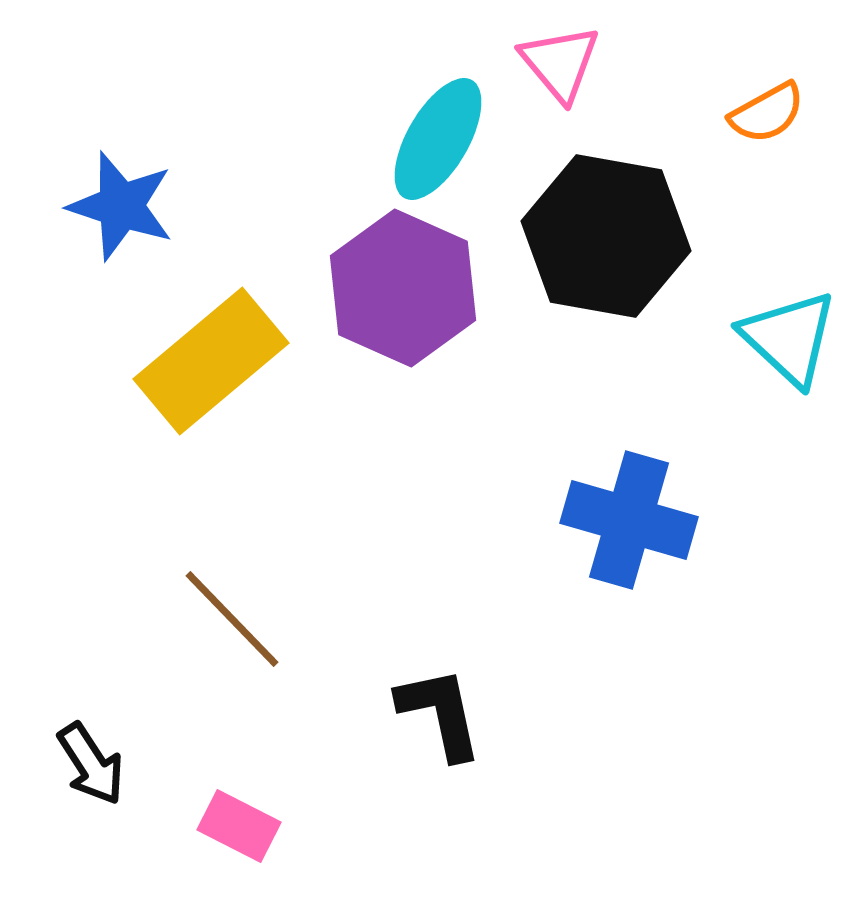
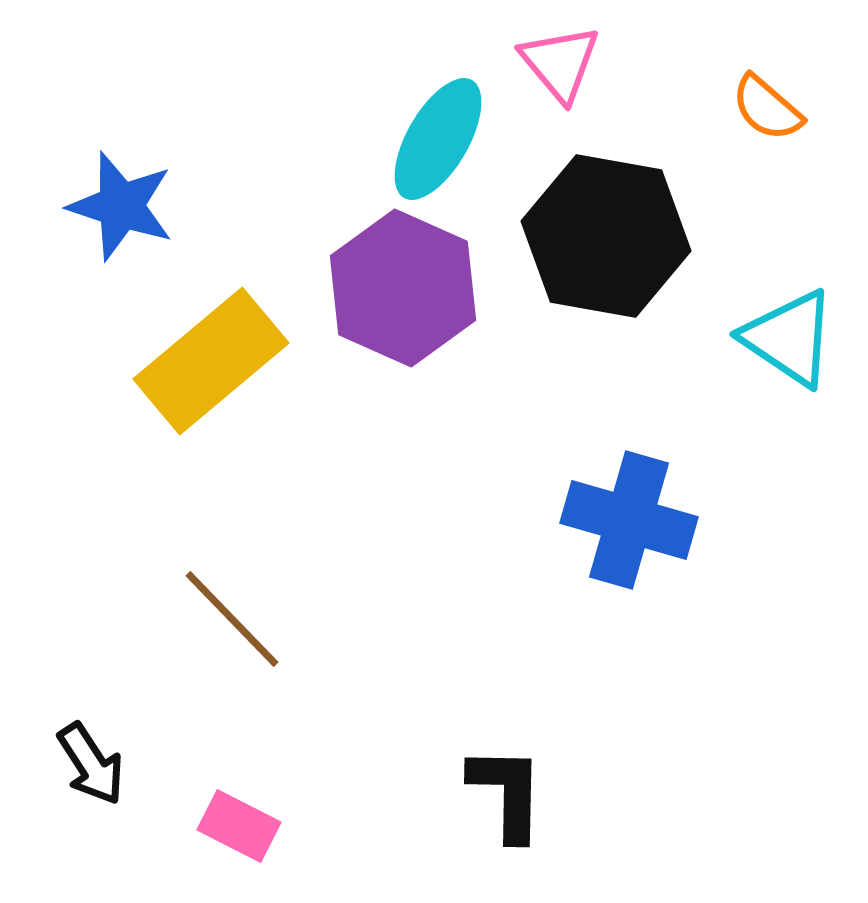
orange semicircle: moved 5 px up; rotated 70 degrees clockwise
cyan triangle: rotated 9 degrees counterclockwise
black L-shape: moved 67 px right, 80 px down; rotated 13 degrees clockwise
